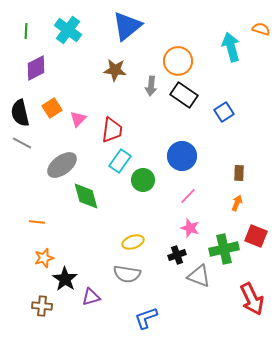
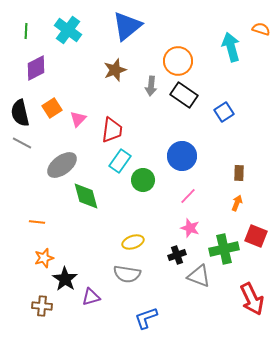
brown star: rotated 25 degrees counterclockwise
